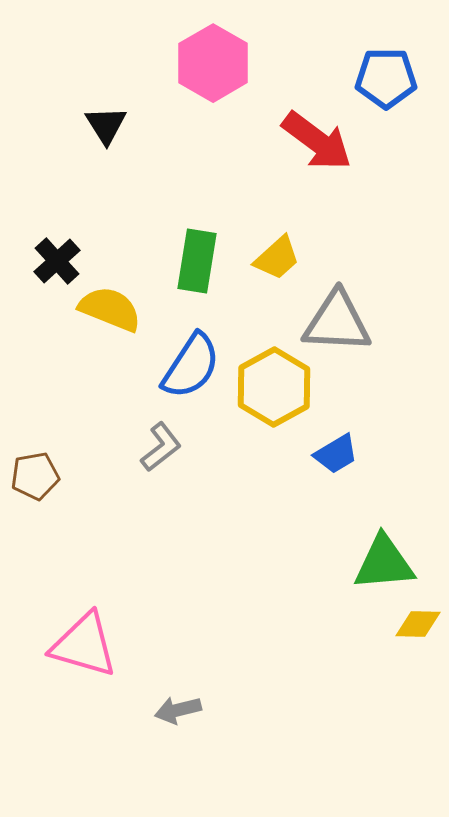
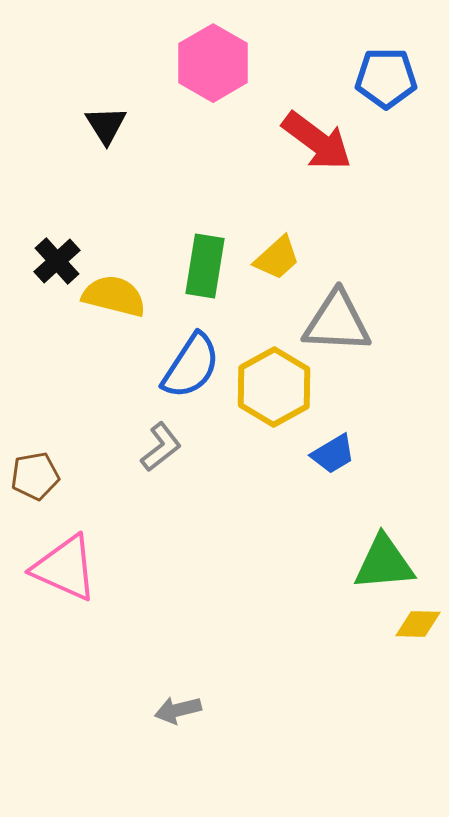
green rectangle: moved 8 px right, 5 px down
yellow semicircle: moved 4 px right, 13 px up; rotated 8 degrees counterclockwise
blue trapezoid: moved 3 px left
pink triangle: moved 19 px left, 77 px up; rotated 8 degrees clockwise
